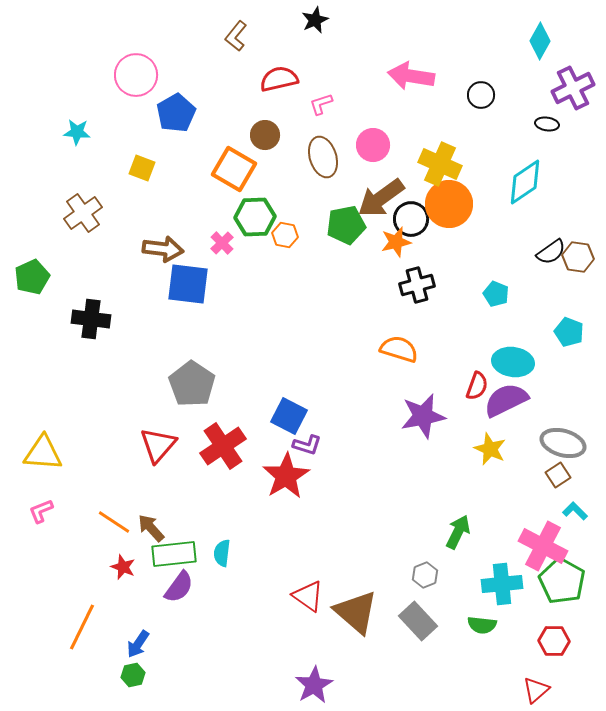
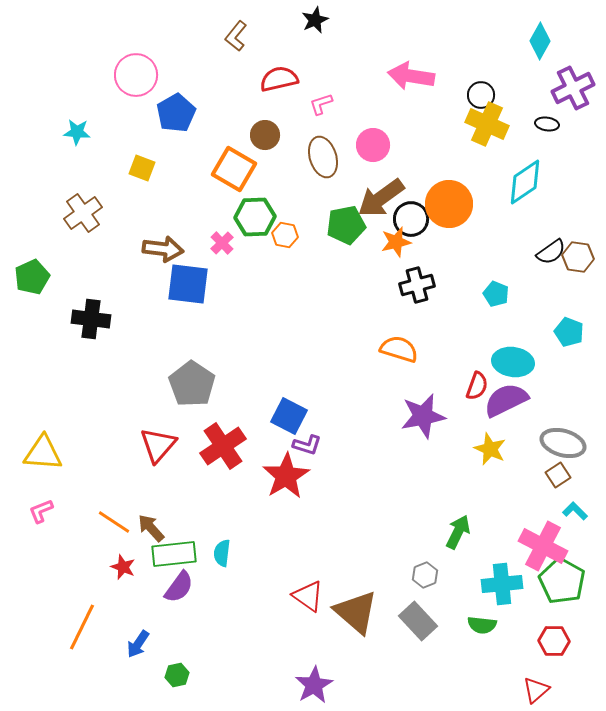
yellow cross at (440, 164): moved 47 px right, 40 px up
green hexagon at (133, 675): moved 44 px right
